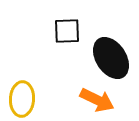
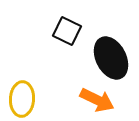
black square: rotated 28 degrees clockwise
black ellipse: rotated 6 degrees clockwise
